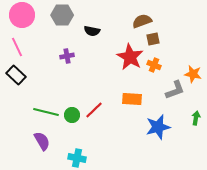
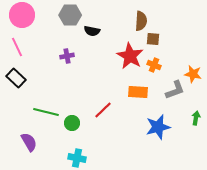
gray hexagon: moved 8 px right
brown semicircle: moved 1 px left; rotated 114 degrees clockwise
brown square: rotated 16 degrees clockwise
red star: moved 1 px up
black rectangle: moved 3 px down
orange rectangle: moved 6 px right, 7 px up
red line: moved 9 px right
green circle: moved 8 px down
purple semicircle: moved 13 px left, 1 px down
